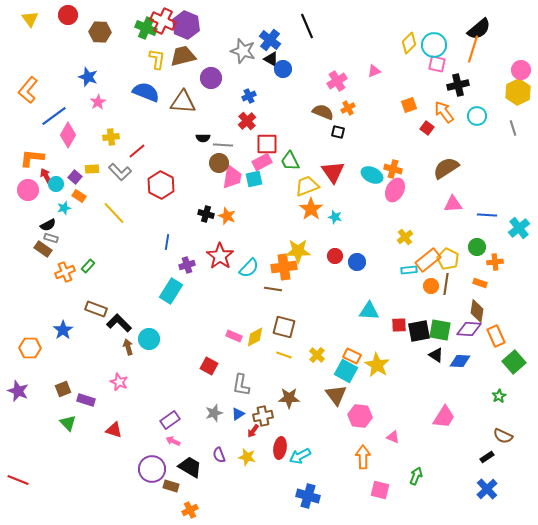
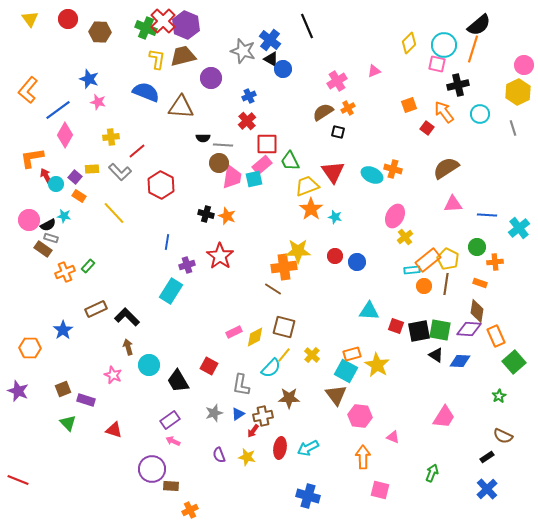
red circle at (68, 15): moved 4 px down
red cross at (163, 21): rotated 20 degrees clockwise
black semicircle at (479, 29): moved 4 px up
cyan circle at (434, 45): moved 10 px right
pink circle at (521, 70): moved 3 px right, 5 px up
blue star at (88, 77): moved 1 px right, 2 px down
pink star at (98, 102): rotated 28 degrees counterclockwise
brown triangle at (183, 102): moved 2 px left, 5 px down
brown semicircle at (323, 112): rotated 55 degrees counterclockwise
blue line at (54, 116): moved 4 px right, 6 px up
cyan circle at (477, 116): moved 3 px right, 2 px up
pink diamond at (68, 135): moved 3 px left
orange L-shape at (32, 158): rotated 15 degrees counterclockwise
pink rectangle at (262, 162): moved 3 px down; rotated 12 degrees counterclockwise
pink circle at (28, 190): moved 1 px right, 30 px down
pink ellipse at (395, 190): moved 26 px down
cyan star at (64, 208): moved 8 px down; rotated 24 degrees clockwise
cyan semicircle at (249, 268): moved 22 px right, 100 px down
cyan rectangle at (409, 270): moved 3 px right
orange circle at (431, 286): moved 7 px left
brown line at (273, 289): rotated 24 degrees clockwise
brown rectangle at (96, 309): rotated 45 degrees counterclockwise
black L-shape at (119, 323): moved 8 px right, 6 px up
red square at (399, 325): moved 3 px left, 1 px down; rotated 21 degrees clockwise
pink rectangle at (234, 336): moved 4 px up; rotated 49 degrees counterclockwise
cyan circle at (149, 339): moved 26 px down
yellow line at (284, 355): rotated 70 degrees counterclockwise
yellow cross at (317, 355): moved 5 px left
orange rectangle at (352, 356): moved 2 px up; rotated 42 degrees counterclockwise
pink star at (119, 382): moved 6 px left, 7 px up
cyan arrow at (300, 456): moved 8 px right, 8 px up
black trapezoid at (190, 467): moved 12 px left, 86 px up; rotated 150 degrees counterclockwise
green arrow at (416, 476): moved 16 px right, 3 px up
brown rectangle at (171, 486): rotated 14 degrees counterclockwise
